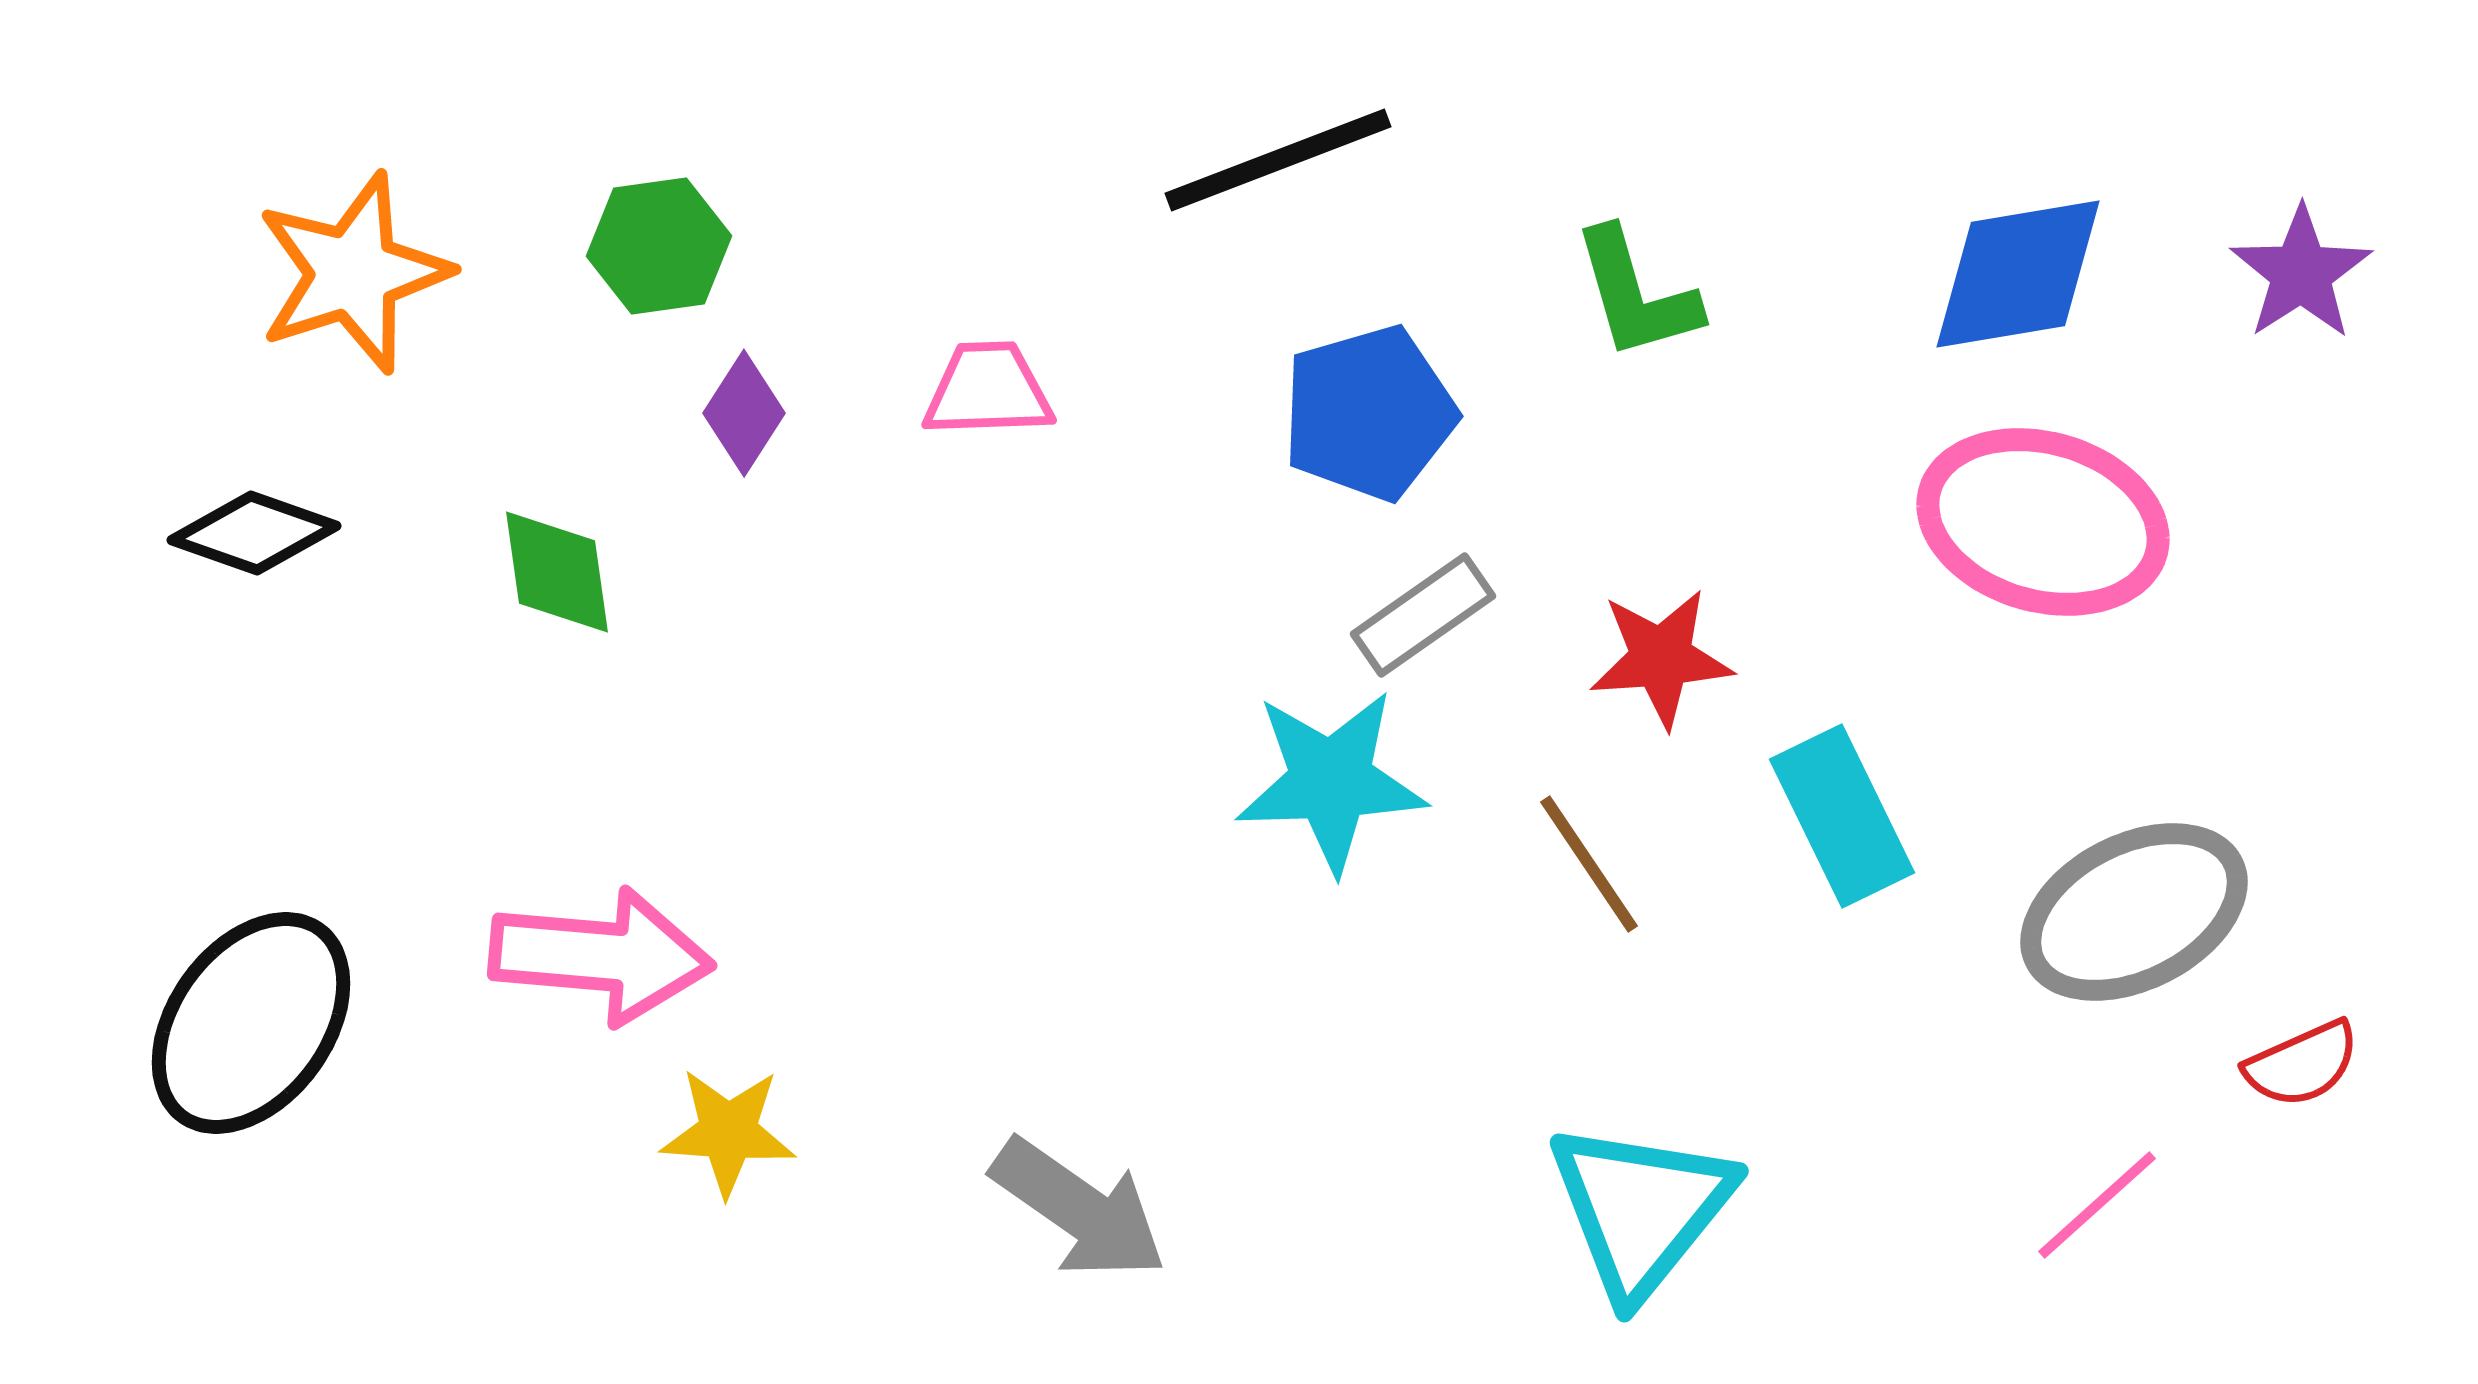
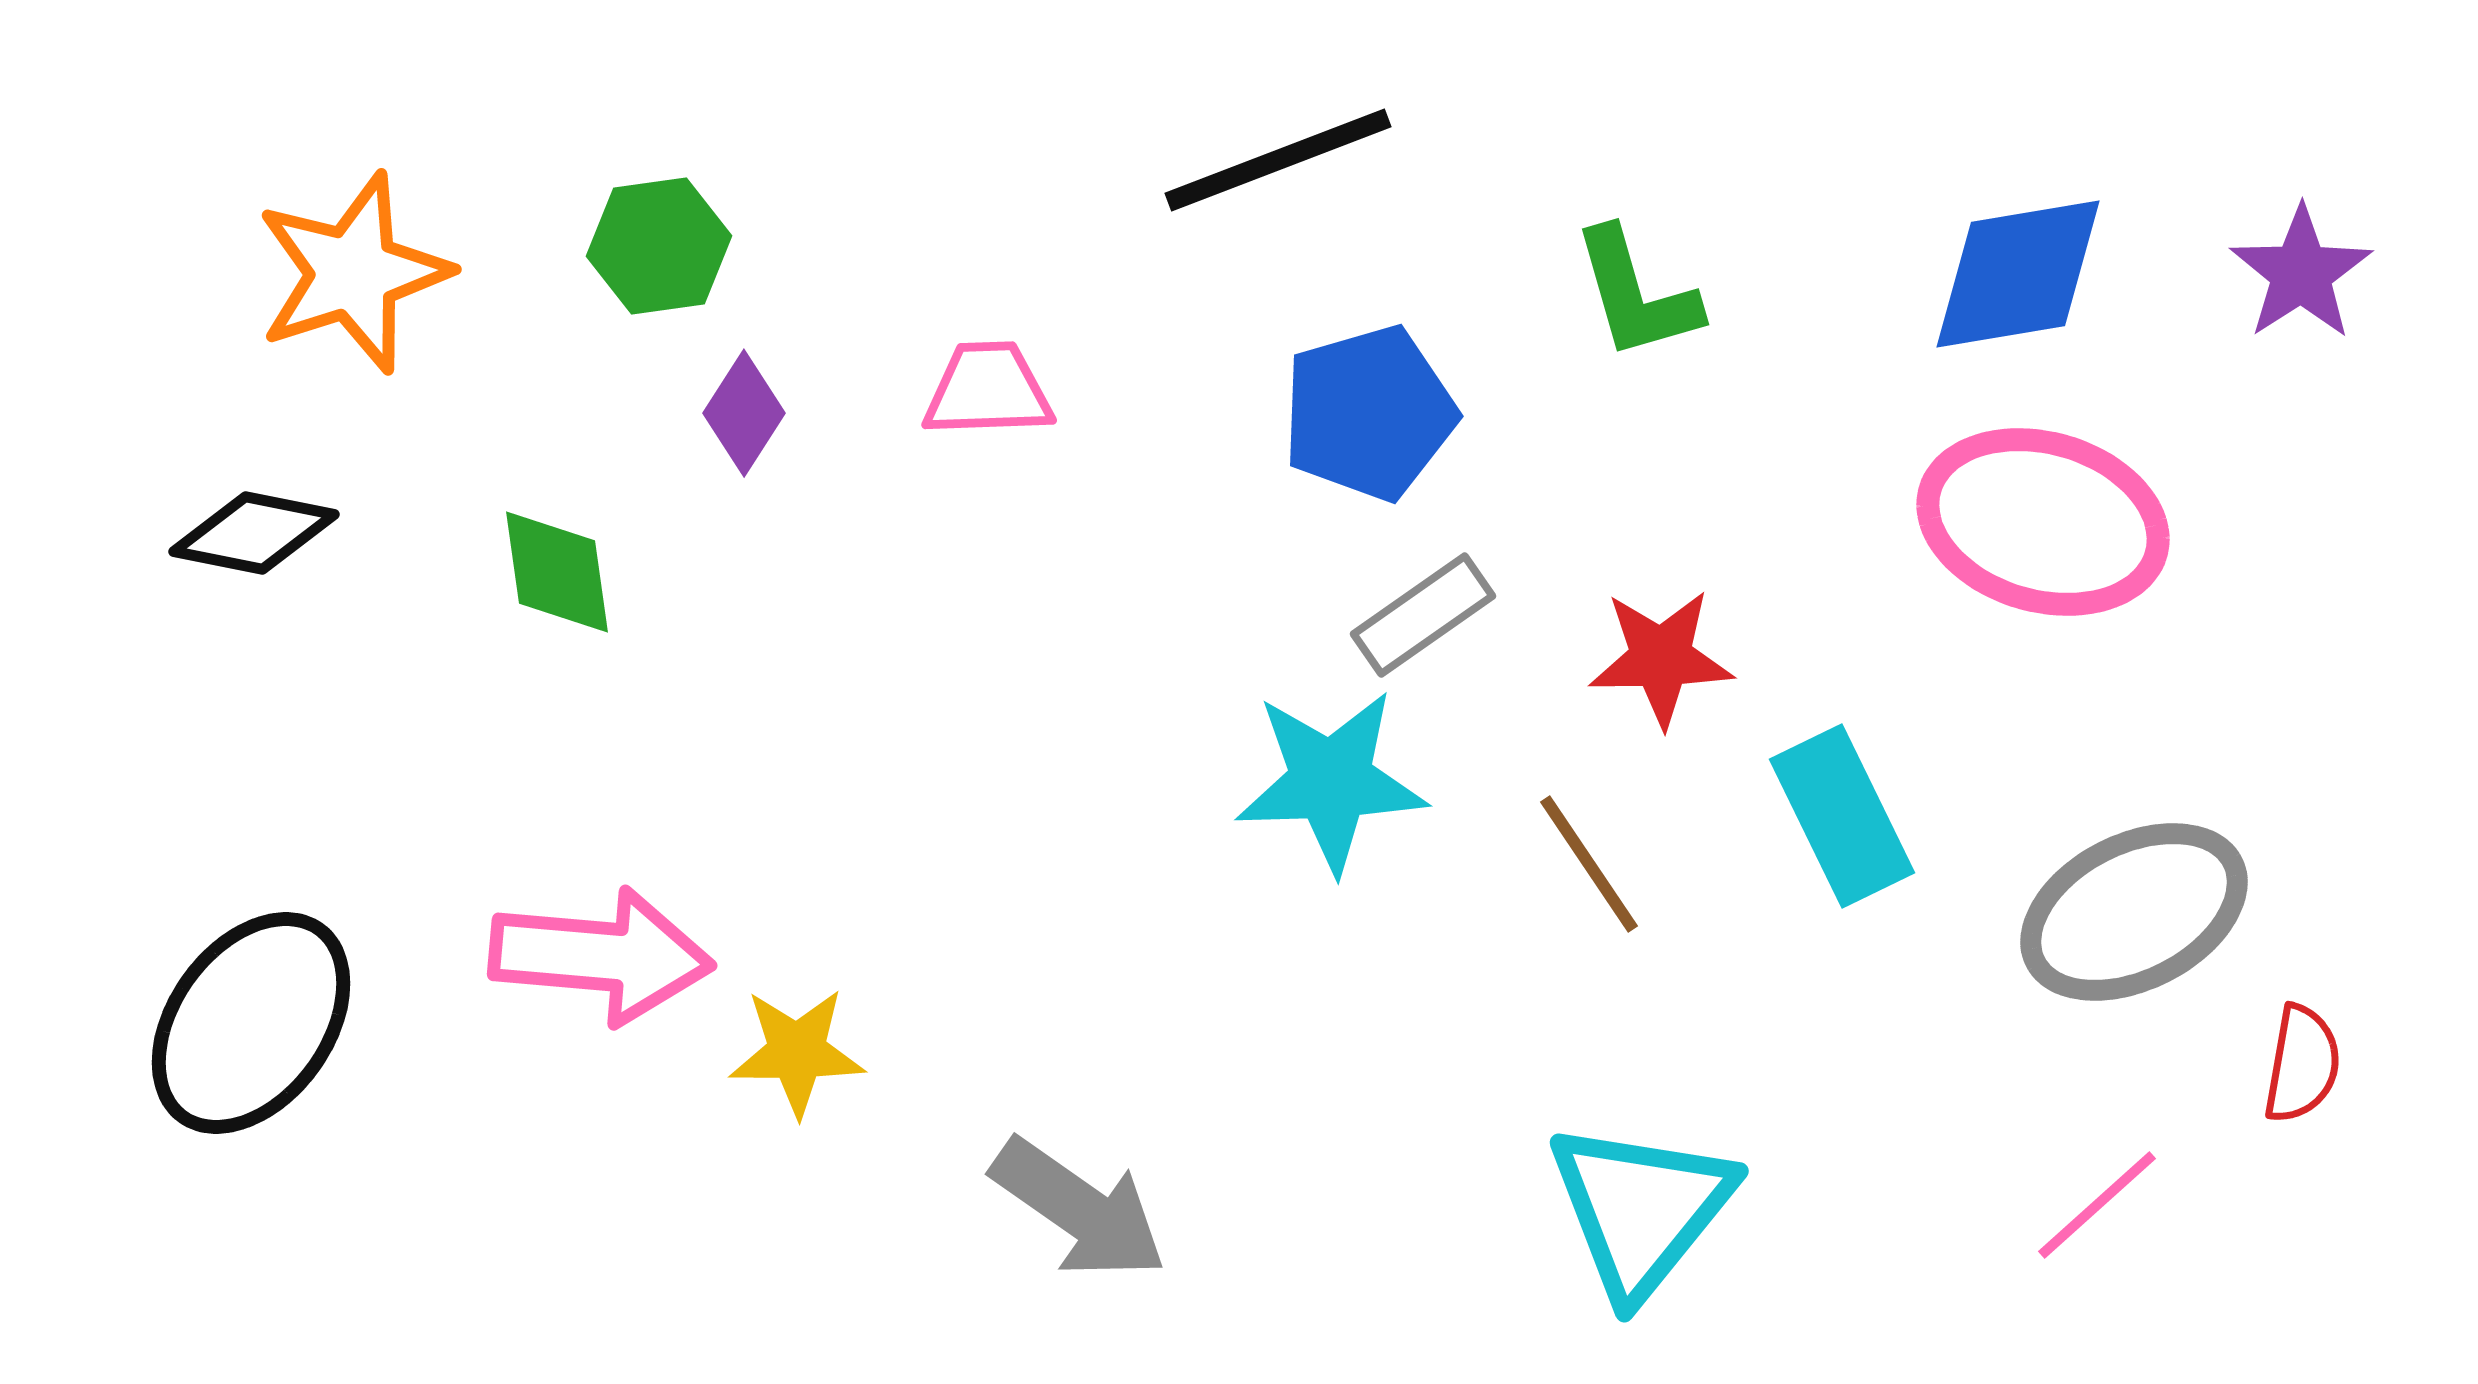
black diamond: rotated 8 degrees counterclockwise
red star: rotated 3 degrees clockwise
red semicircle: rotated 56 degrees counterclockwise
yellow star: moved 69 px right, 80 px up; rotated 4 degrees counterclockwise
